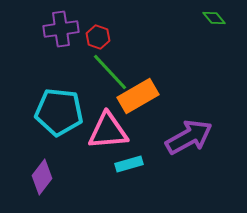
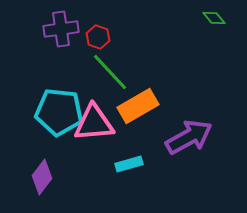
orange rectangle: moved 10 px down
pink triangle: moved 14 px left, 8 px up
